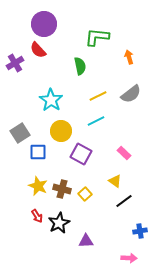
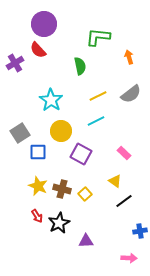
green L-shape: moved 1 px right
